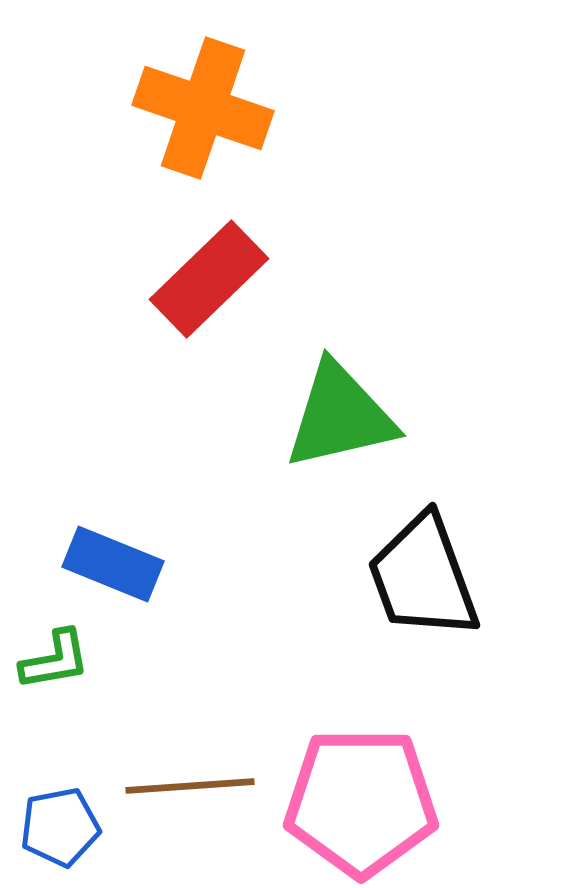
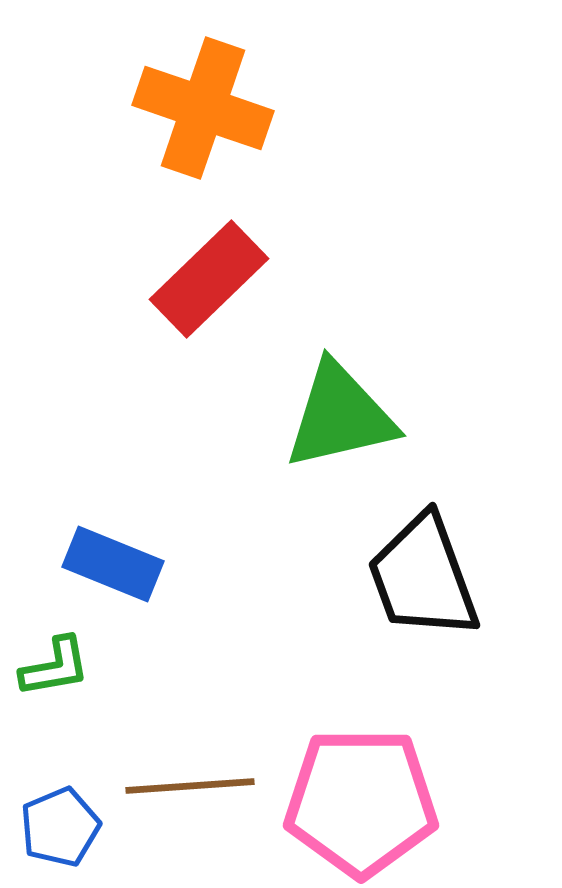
green L-shape: moved 7 px down
blue pentagon: rotated 12 degrees counterclockwise
